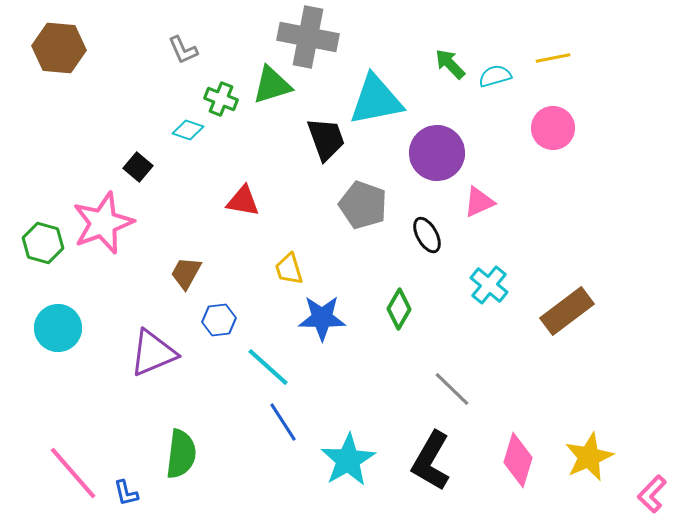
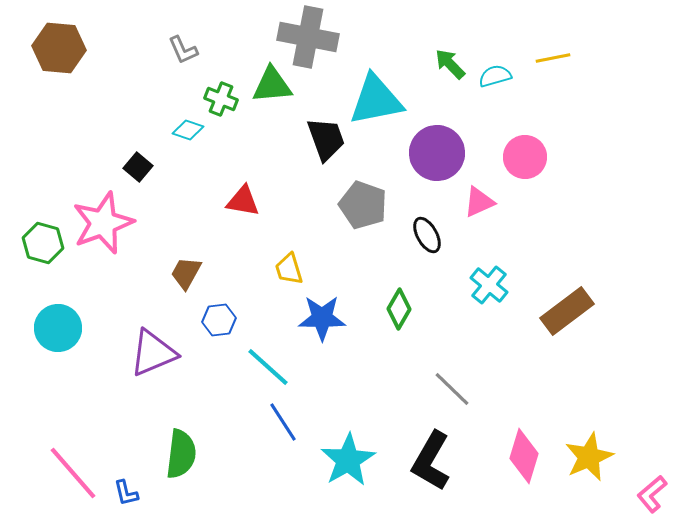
green triangle: rotated 12 degrees clockwise
pink circle: moved 28 px left, 29 px down
pink diamond: moved 6 px right, 4 px up
pink L-shape: rotated 6 degrees clockwise
